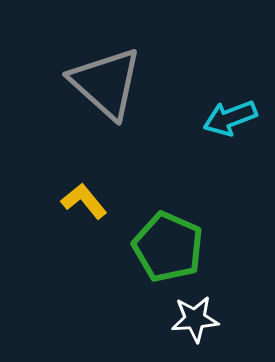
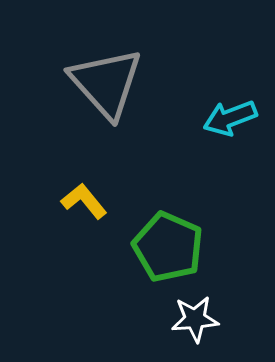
gray triangle: rotated 6 degrees clockwise
